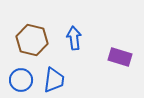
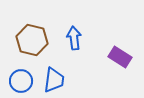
purple rectangle: rotated 15 degrees clockwise
blue circle: moved 1 px down
